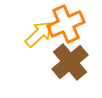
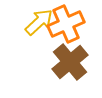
yellow arrow: moved 12 px up
